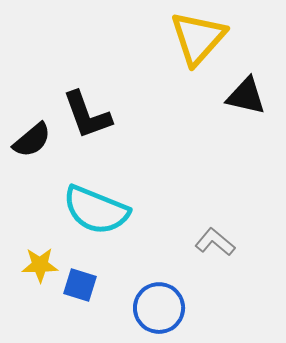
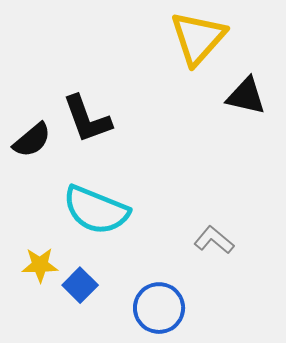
black L-shape: moved 4 px down
gray L-shape: moved 1 px left, 2 px up
blue square: rotated 28 degrees clockwise
